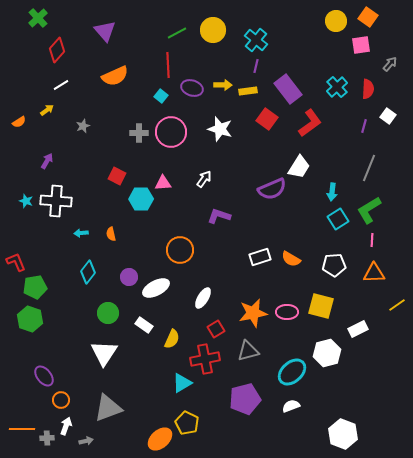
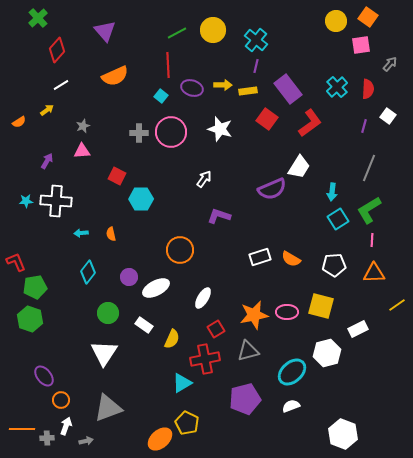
pink triangle at (163, 183): moved 81 px left, 32 px up
cyan star at (26, 201): rotated 24 degrees counterclockwise
orange star at (253, 313): moved 1 px right, 2 px down
